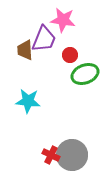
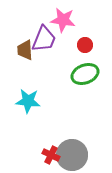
red circle: moved 15 px right, 10 px up
